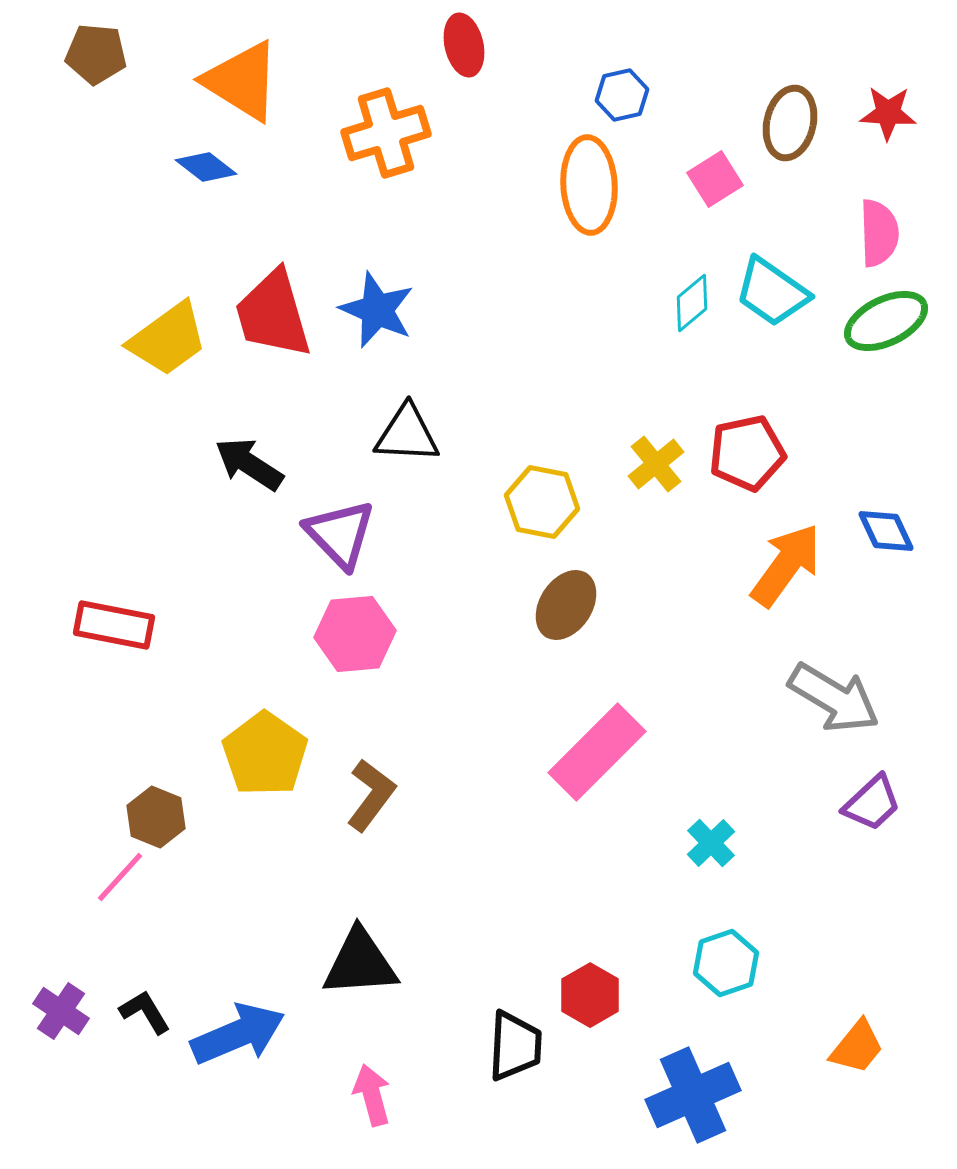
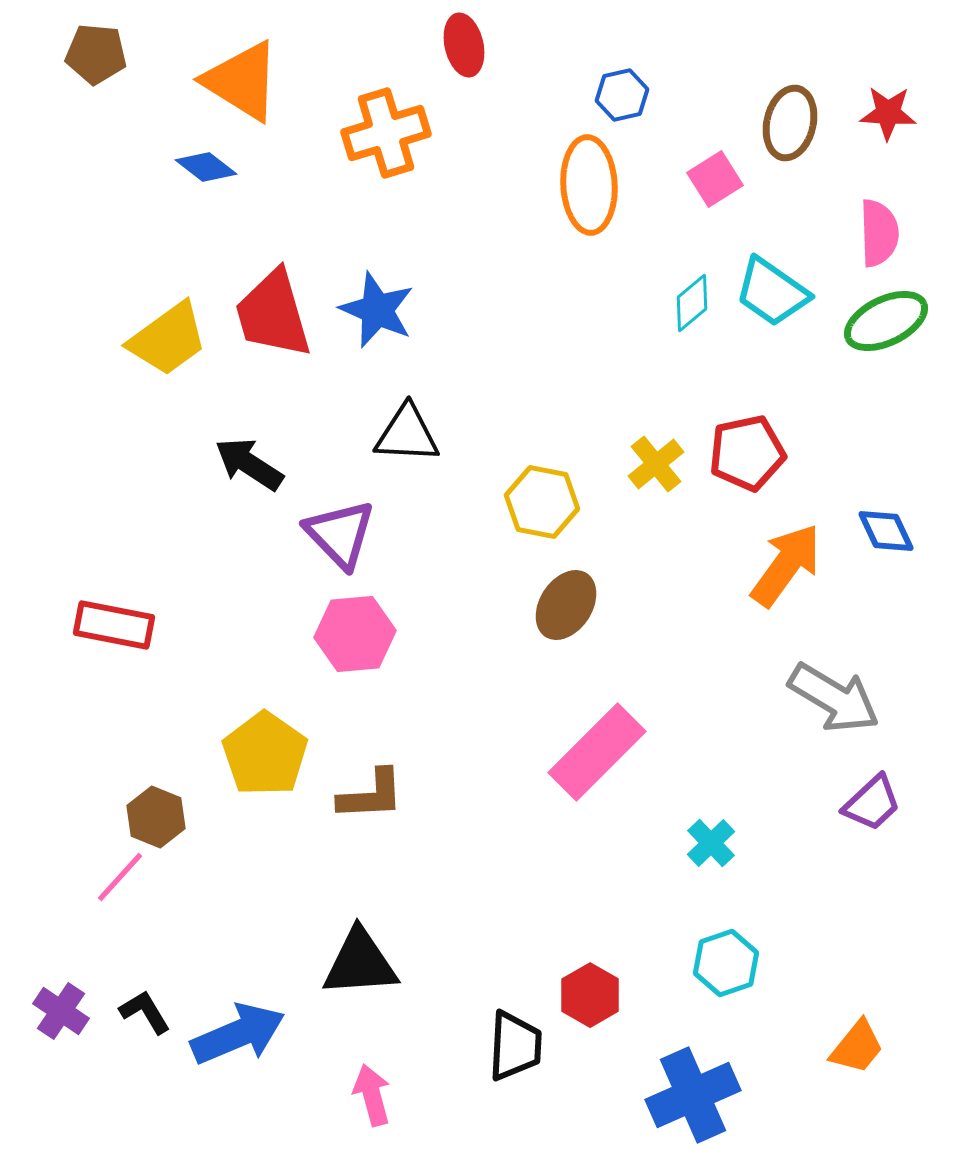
brown L-shape at (371, 795): rotated 50 degrees clockwise
